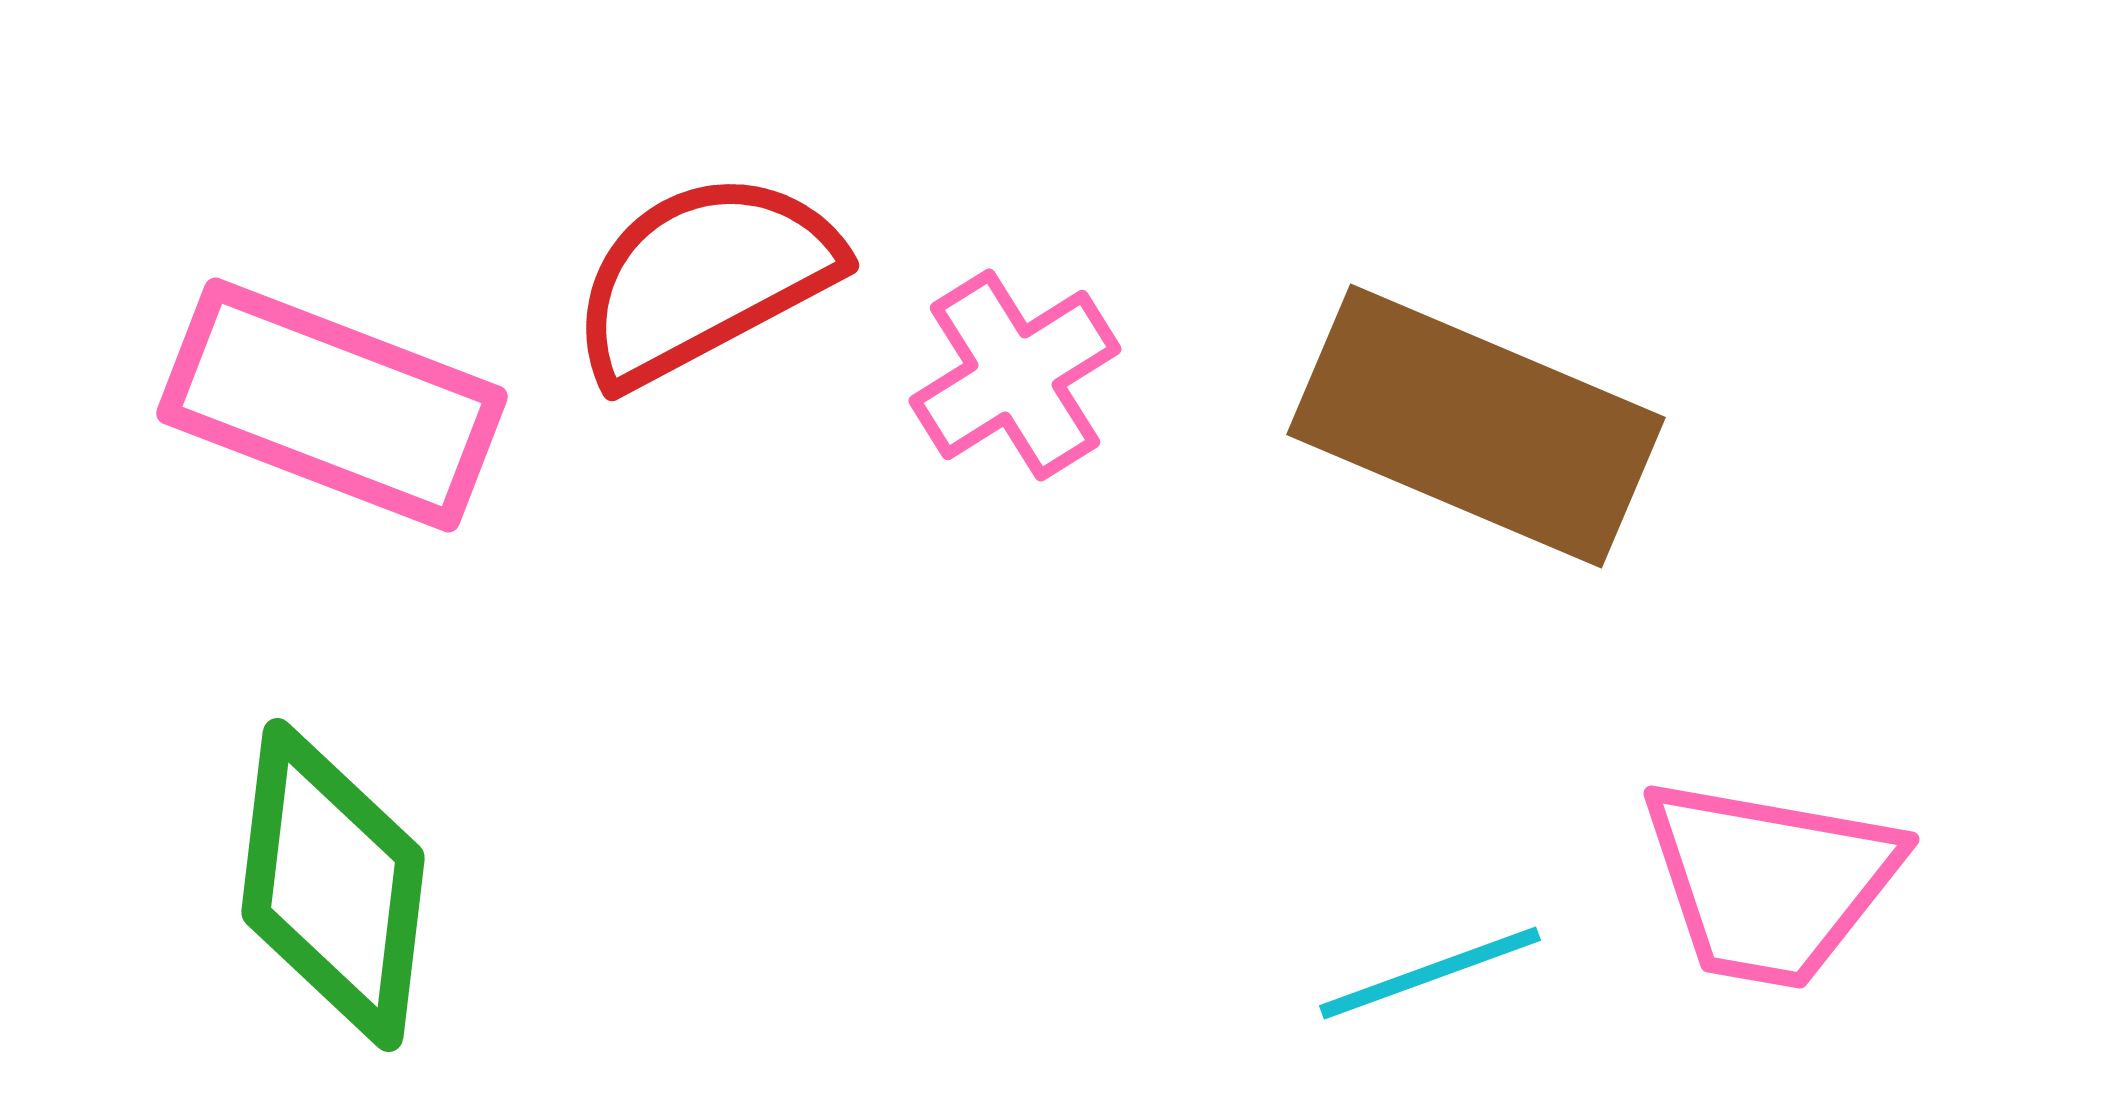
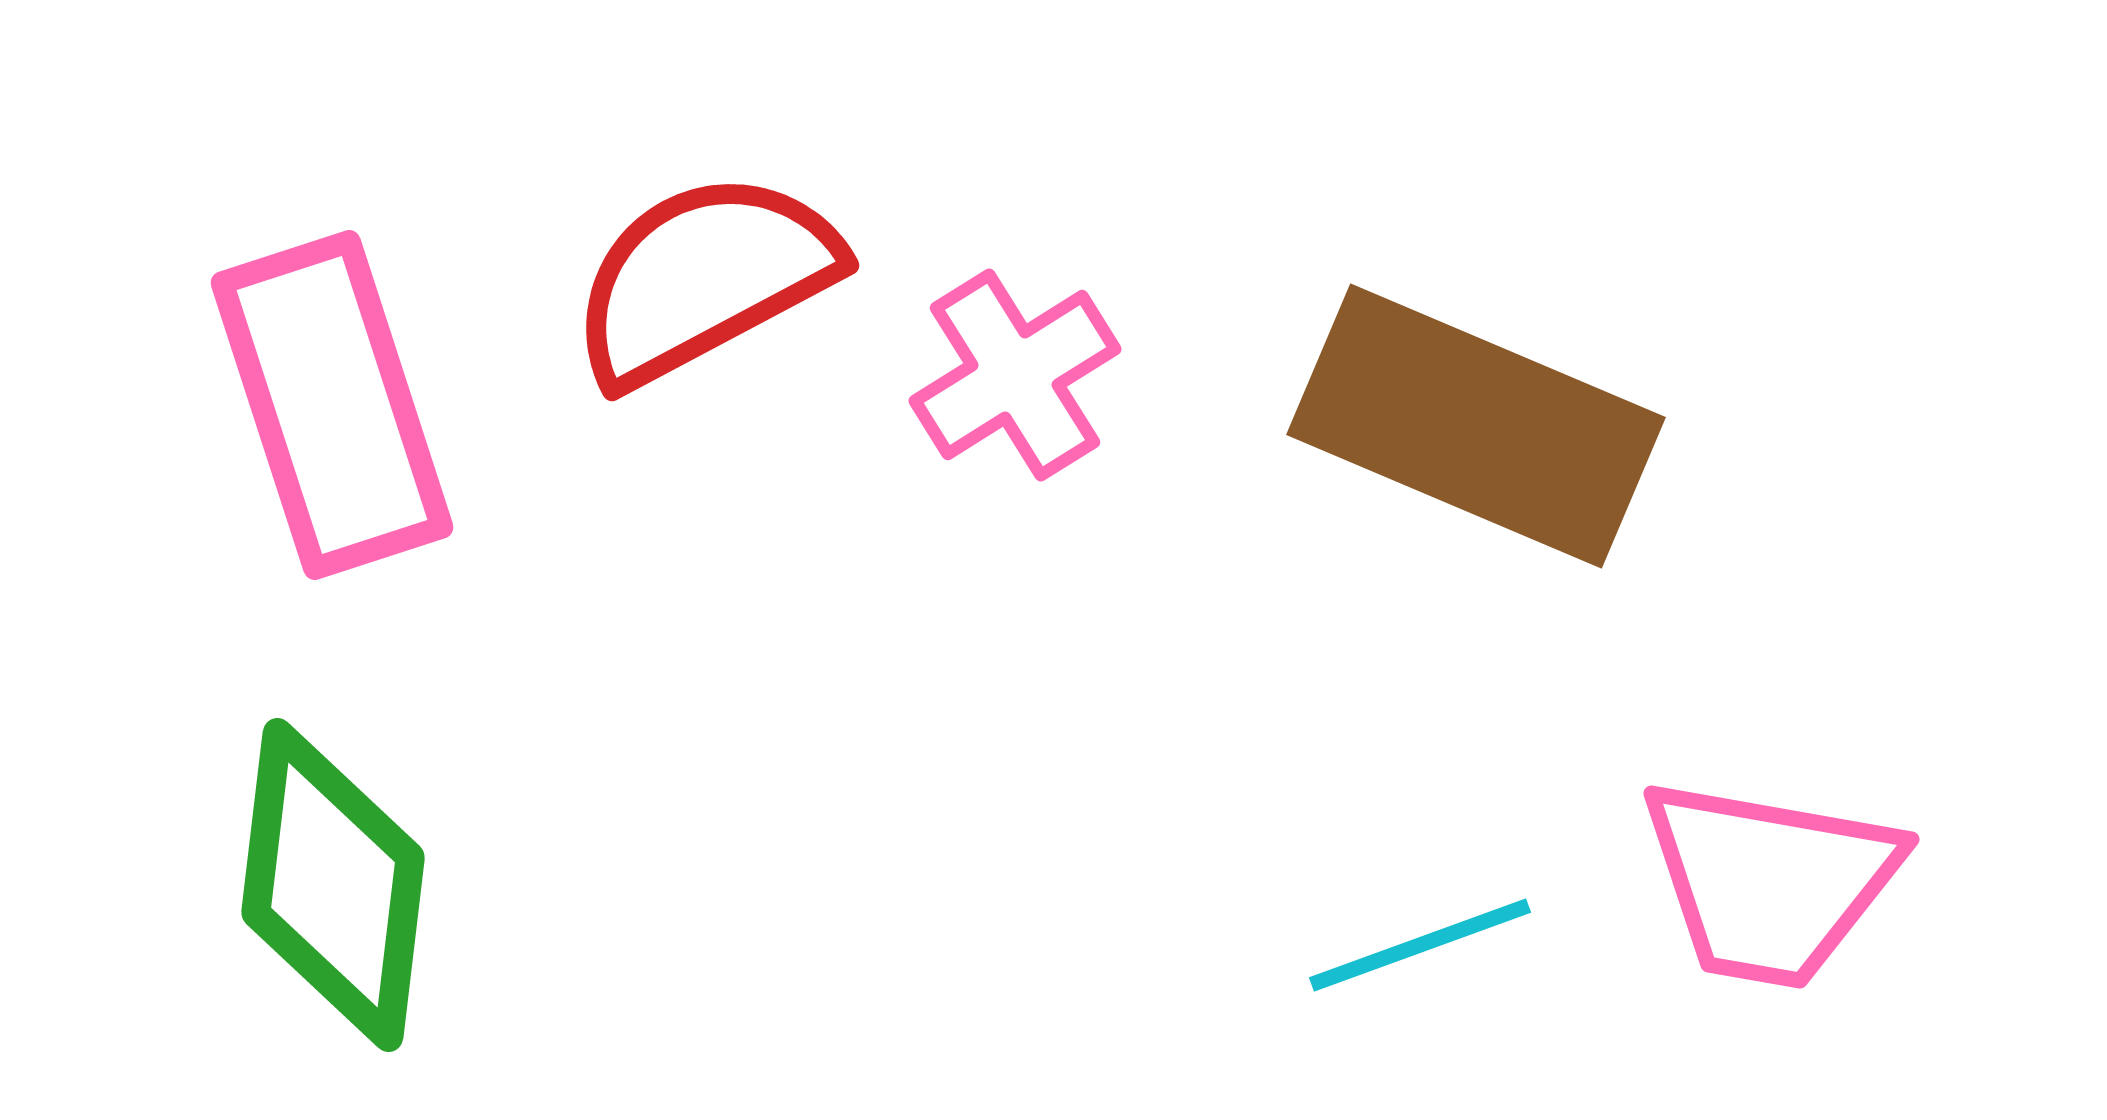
pink rectangle: rotated 51 degrees clockwise
cyan line: moved 10 px left, 28 px up
